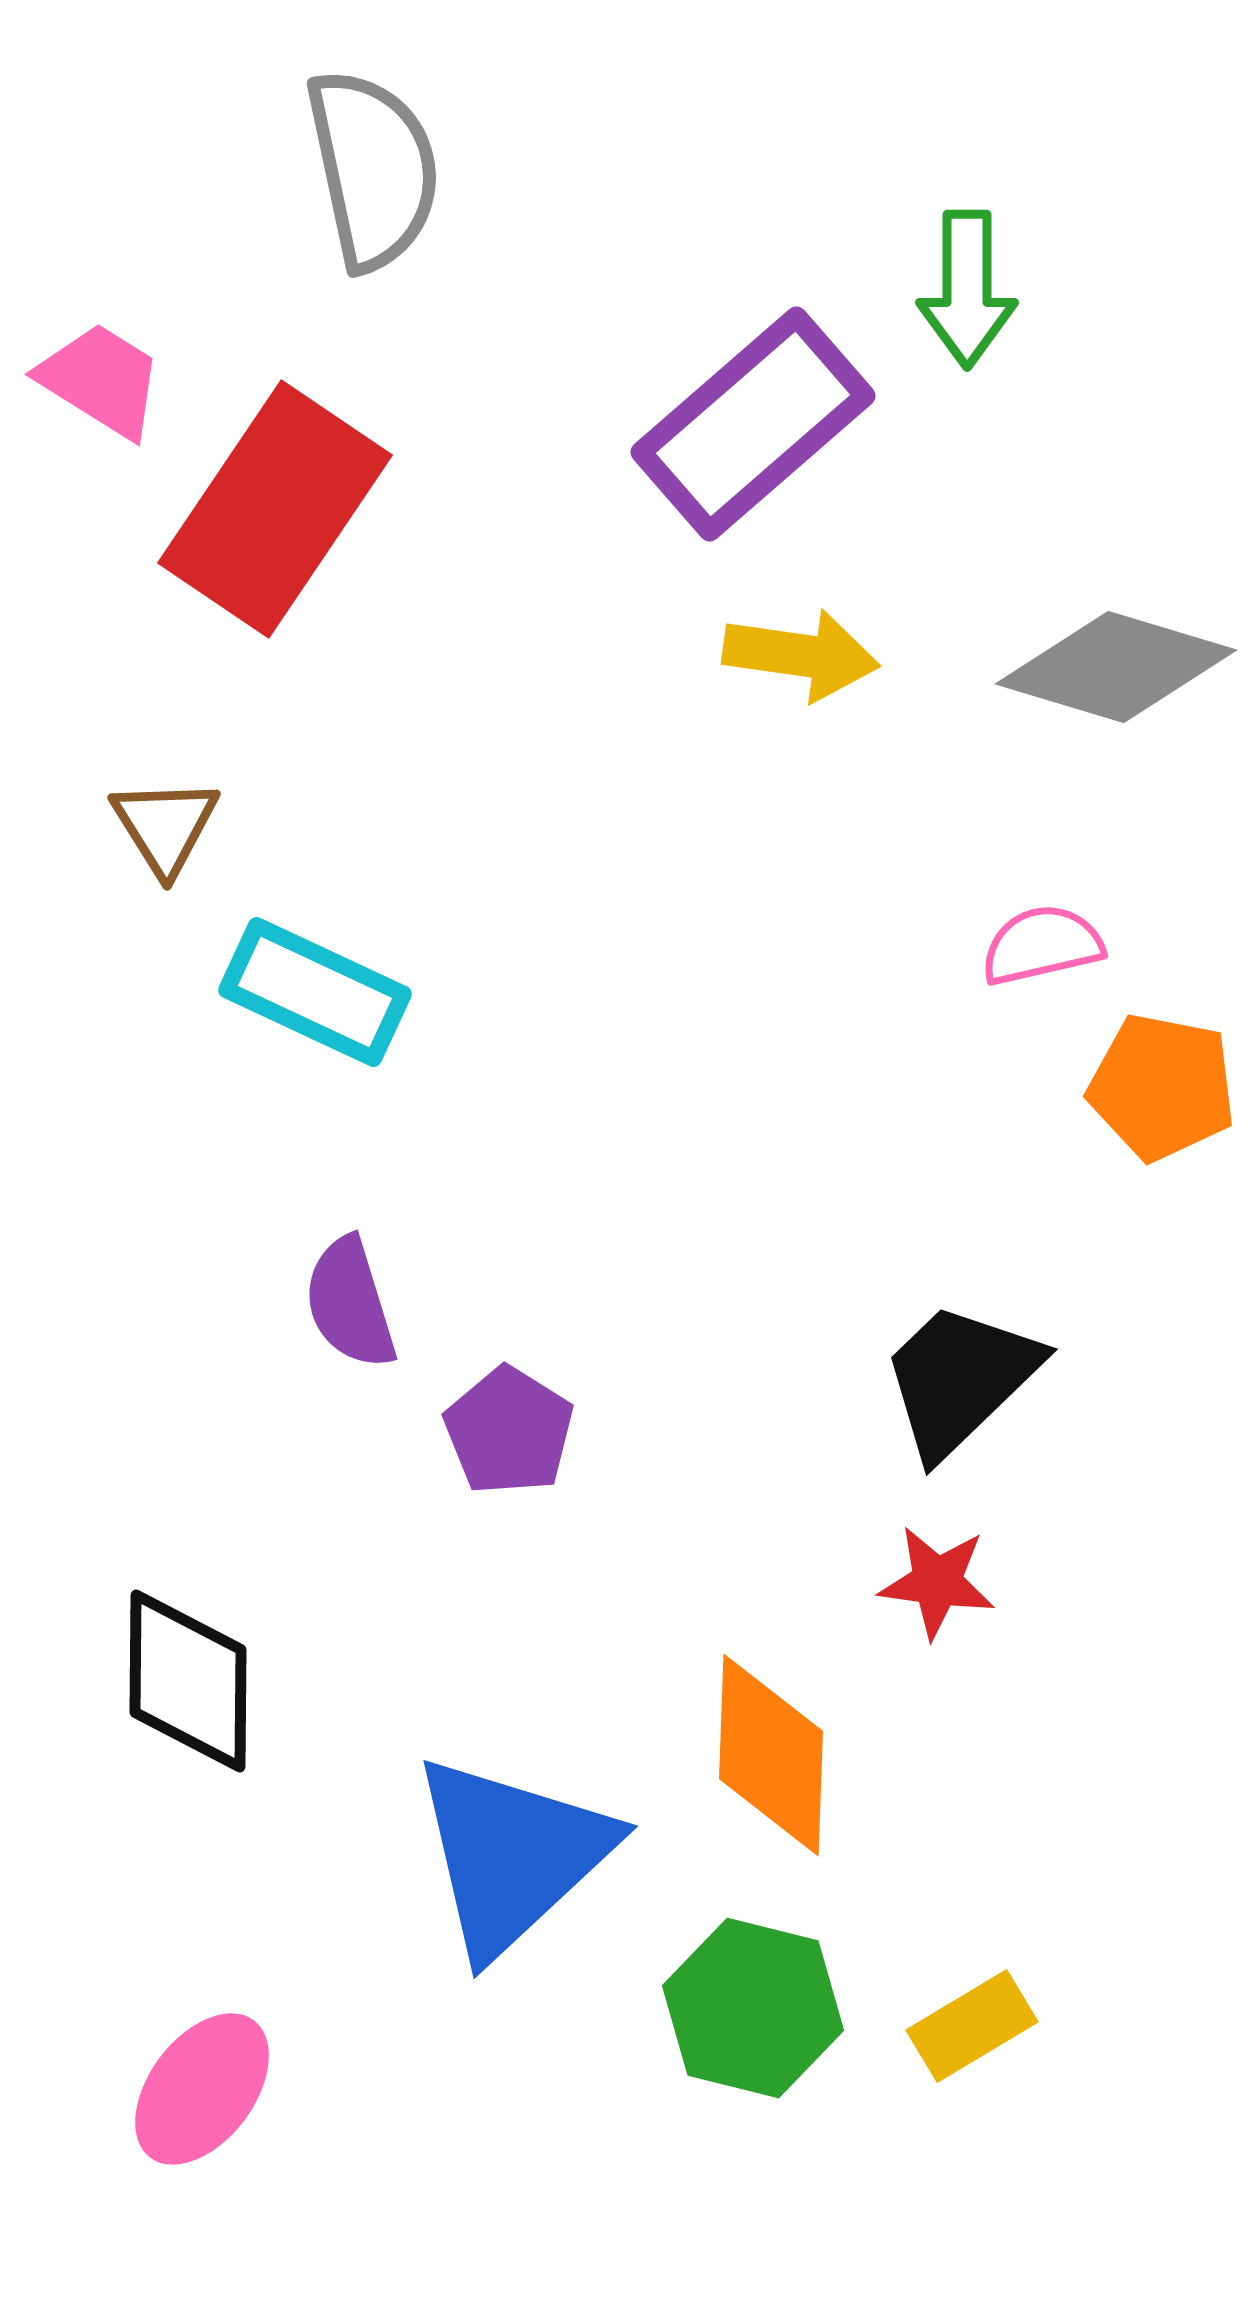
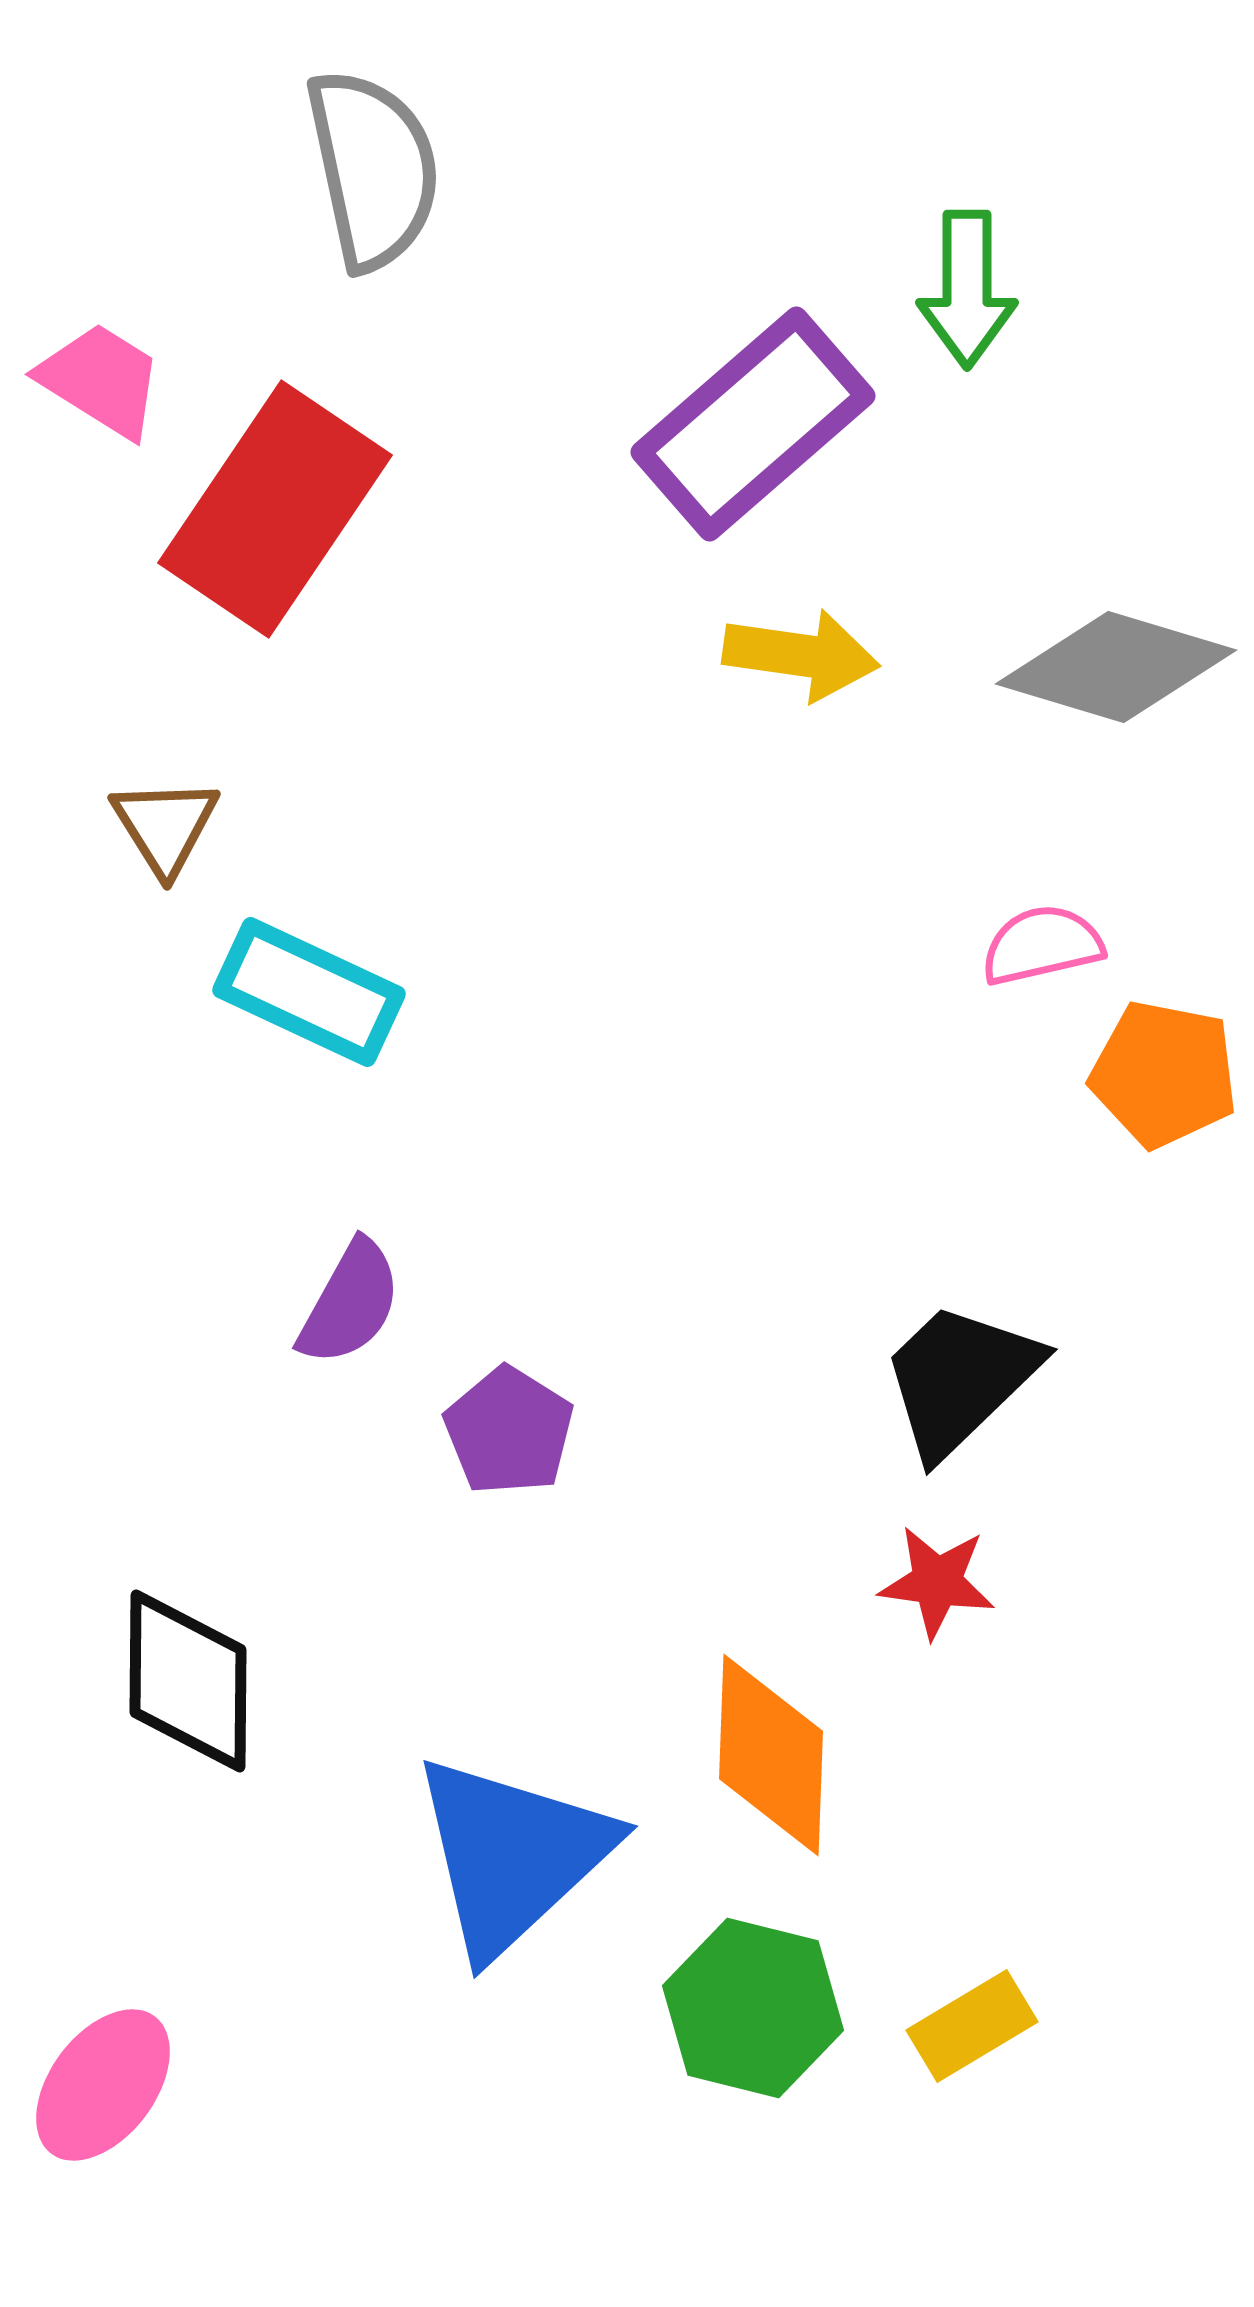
cyan rectangle: moved 6 px left
orange pentagon: moved 2 px right, 13 px up
purple semicircle: rotated 134 degrees counterclockwise
pink ellipse: moved 99 px left, 4 px up
